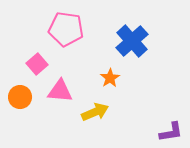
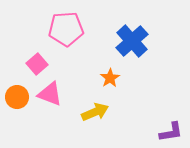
pink pentagon: rotated 12 degrees counterclockwise
pink triangle: moved 10 px left, 3 px down; rotated 16 degrees clockwise
orange circle: moved 3 px left
